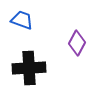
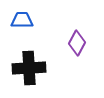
blue trapezoid: rotated 20 degrees counterclockwise
